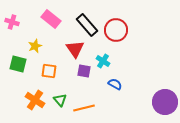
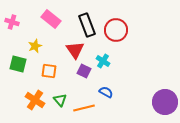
black rectangle: rotated 20 degrees clockwise
red triangle: moved 1 px down
purple square: rotated 16 degrees clockwise
blue semicircle: moved 9 px left, 8 px down
